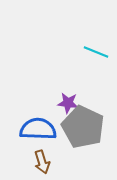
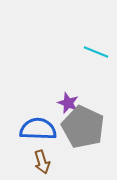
purple star: rotated 15 degrees clockwise
